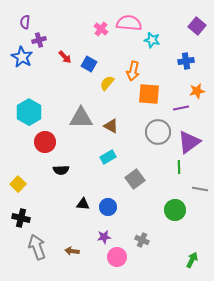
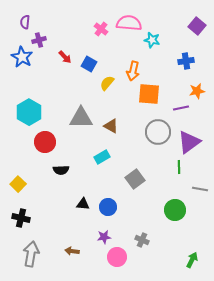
cyan rectangle: moved 6 px left
gray arrow: moved 6 px left, 7 px down; rotated 30 degrees clockwise
